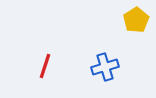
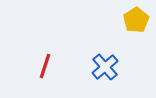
blue cross: rotated 24 degrees counterclockwise
